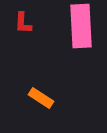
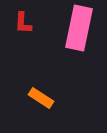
pink rectangle: moved 2 px left, 2 px down; rotated 15 degrees clockwise
